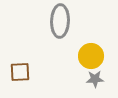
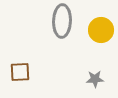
gray ellipse: moved 2 px right
yellow circle: moved 10 px right, 26 px up
